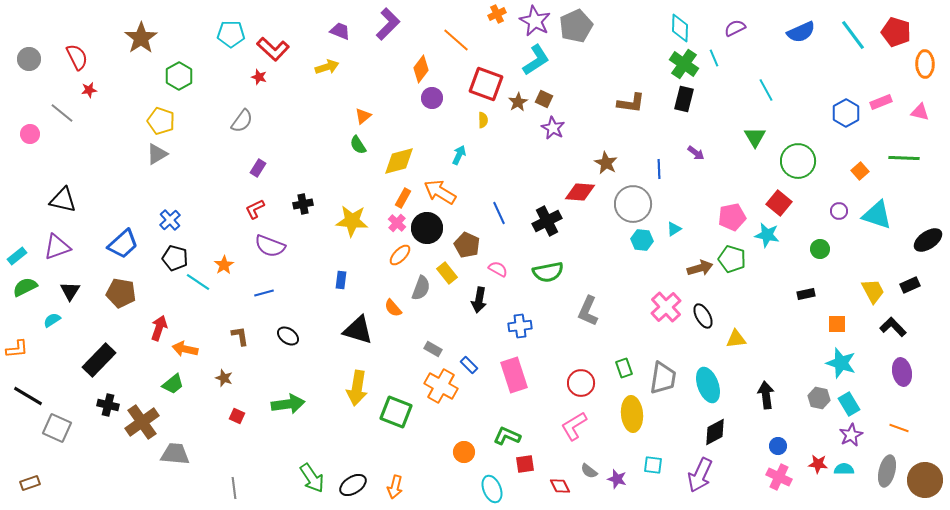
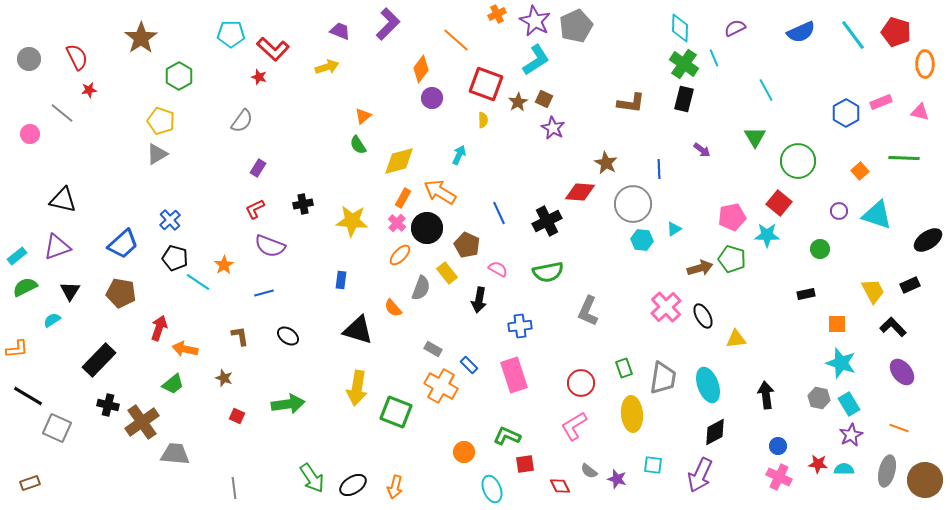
purple arrow at (696, 153): moved 6 px right, 3 px up
cyan star at (767, 235): rotated 10 degrees counterclockwise
purple ellipse at (902, 372): rotated 28 degrees counterclockwise
